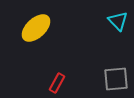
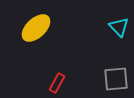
cyan triangle: moved 1 px right, 6 px down
